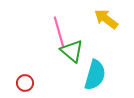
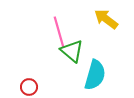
red circle: moved 4 px right, 4 px down
